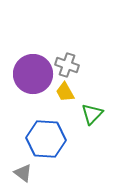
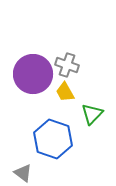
blue hexagon: moved 7 px right; rotated 15 degrees clockwise
